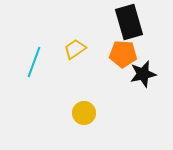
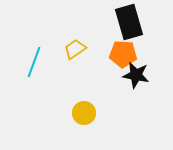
black star: moved 7 px left, 1 px down; rotated 24 degrees clockwise
